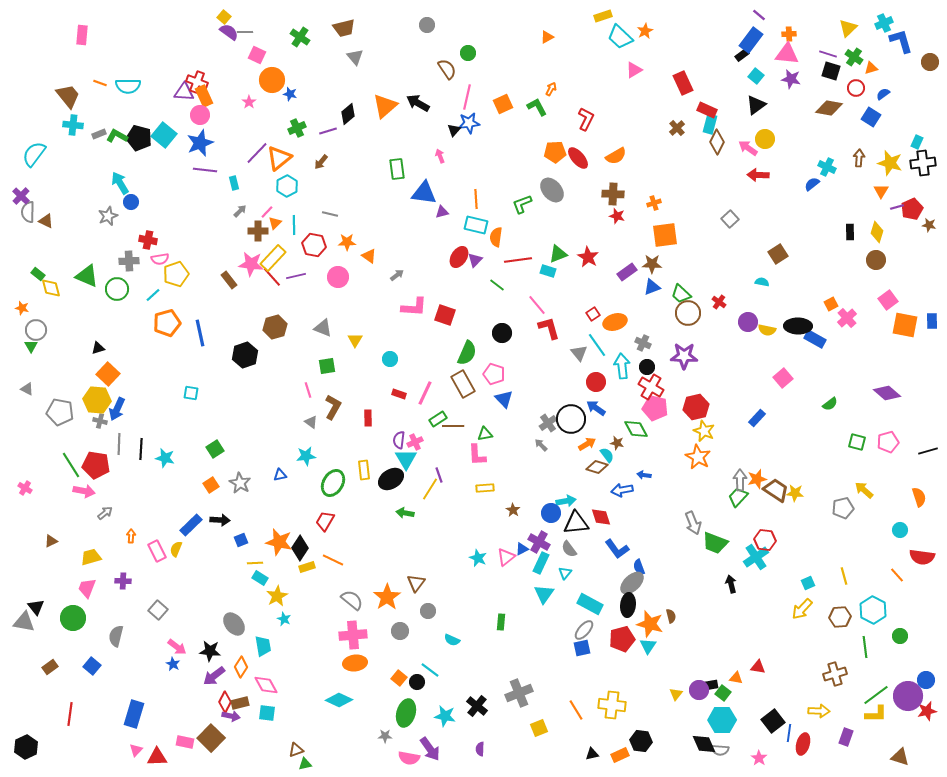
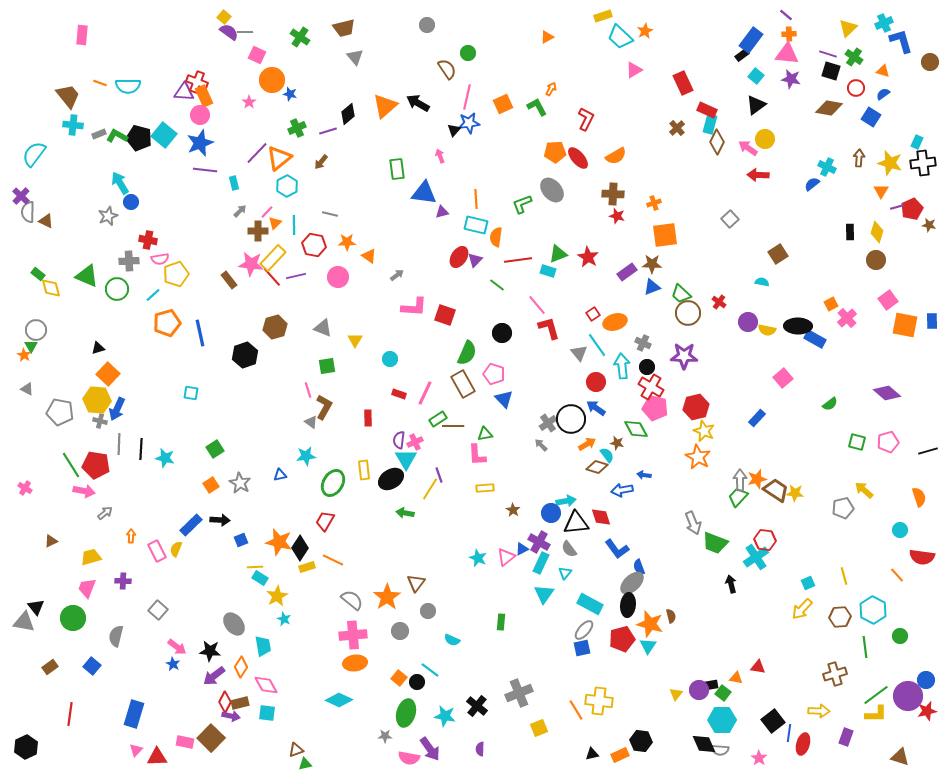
purple line at (759, 15): moved 27 px right
orange triangle at (871, 68): moved 12 px right, 3 px down; rotated 32 degrees clockwise
orange star at (22, 308): moved 2 px right, 47 px down; rotated 16 degrees clockwise
brown L-shape at (333, 407): moved 9 px left
yellow line at (255, 563): moved 4 px down
yellow cross at (612, 705): moved 13 px left, 4 px up
